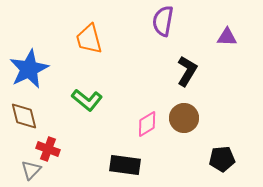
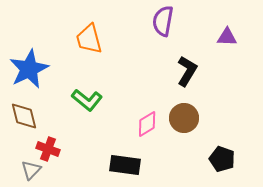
black pentagon: rotated 25 degrees clockwise
